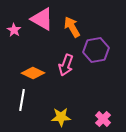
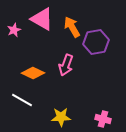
pink star: rotated 16 degrees clockwise
purple hexagon: moved 8 px up
white line: rotated 70 degrees counterclockwise
pink cross: rotated 28 degrees counterclockwise
